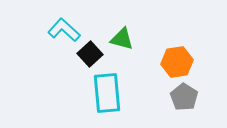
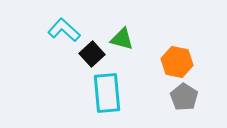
black square: moved 2 px right
orange hexagon: rotated 20 degrees clockwise
